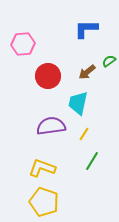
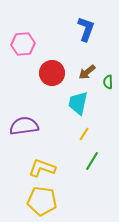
blue L-shape: rotated 110 degrees clockwise
green semicircle: moved 1 px left, 21 px down; rotated 56 degrees counterclockwise
red circle: moved 4 px right, 3 px up
purple semicircle: moved 27 px left
yellow pentagon: moved 2 px left, 1 px up; rotated 12 degrees counterclockwise
